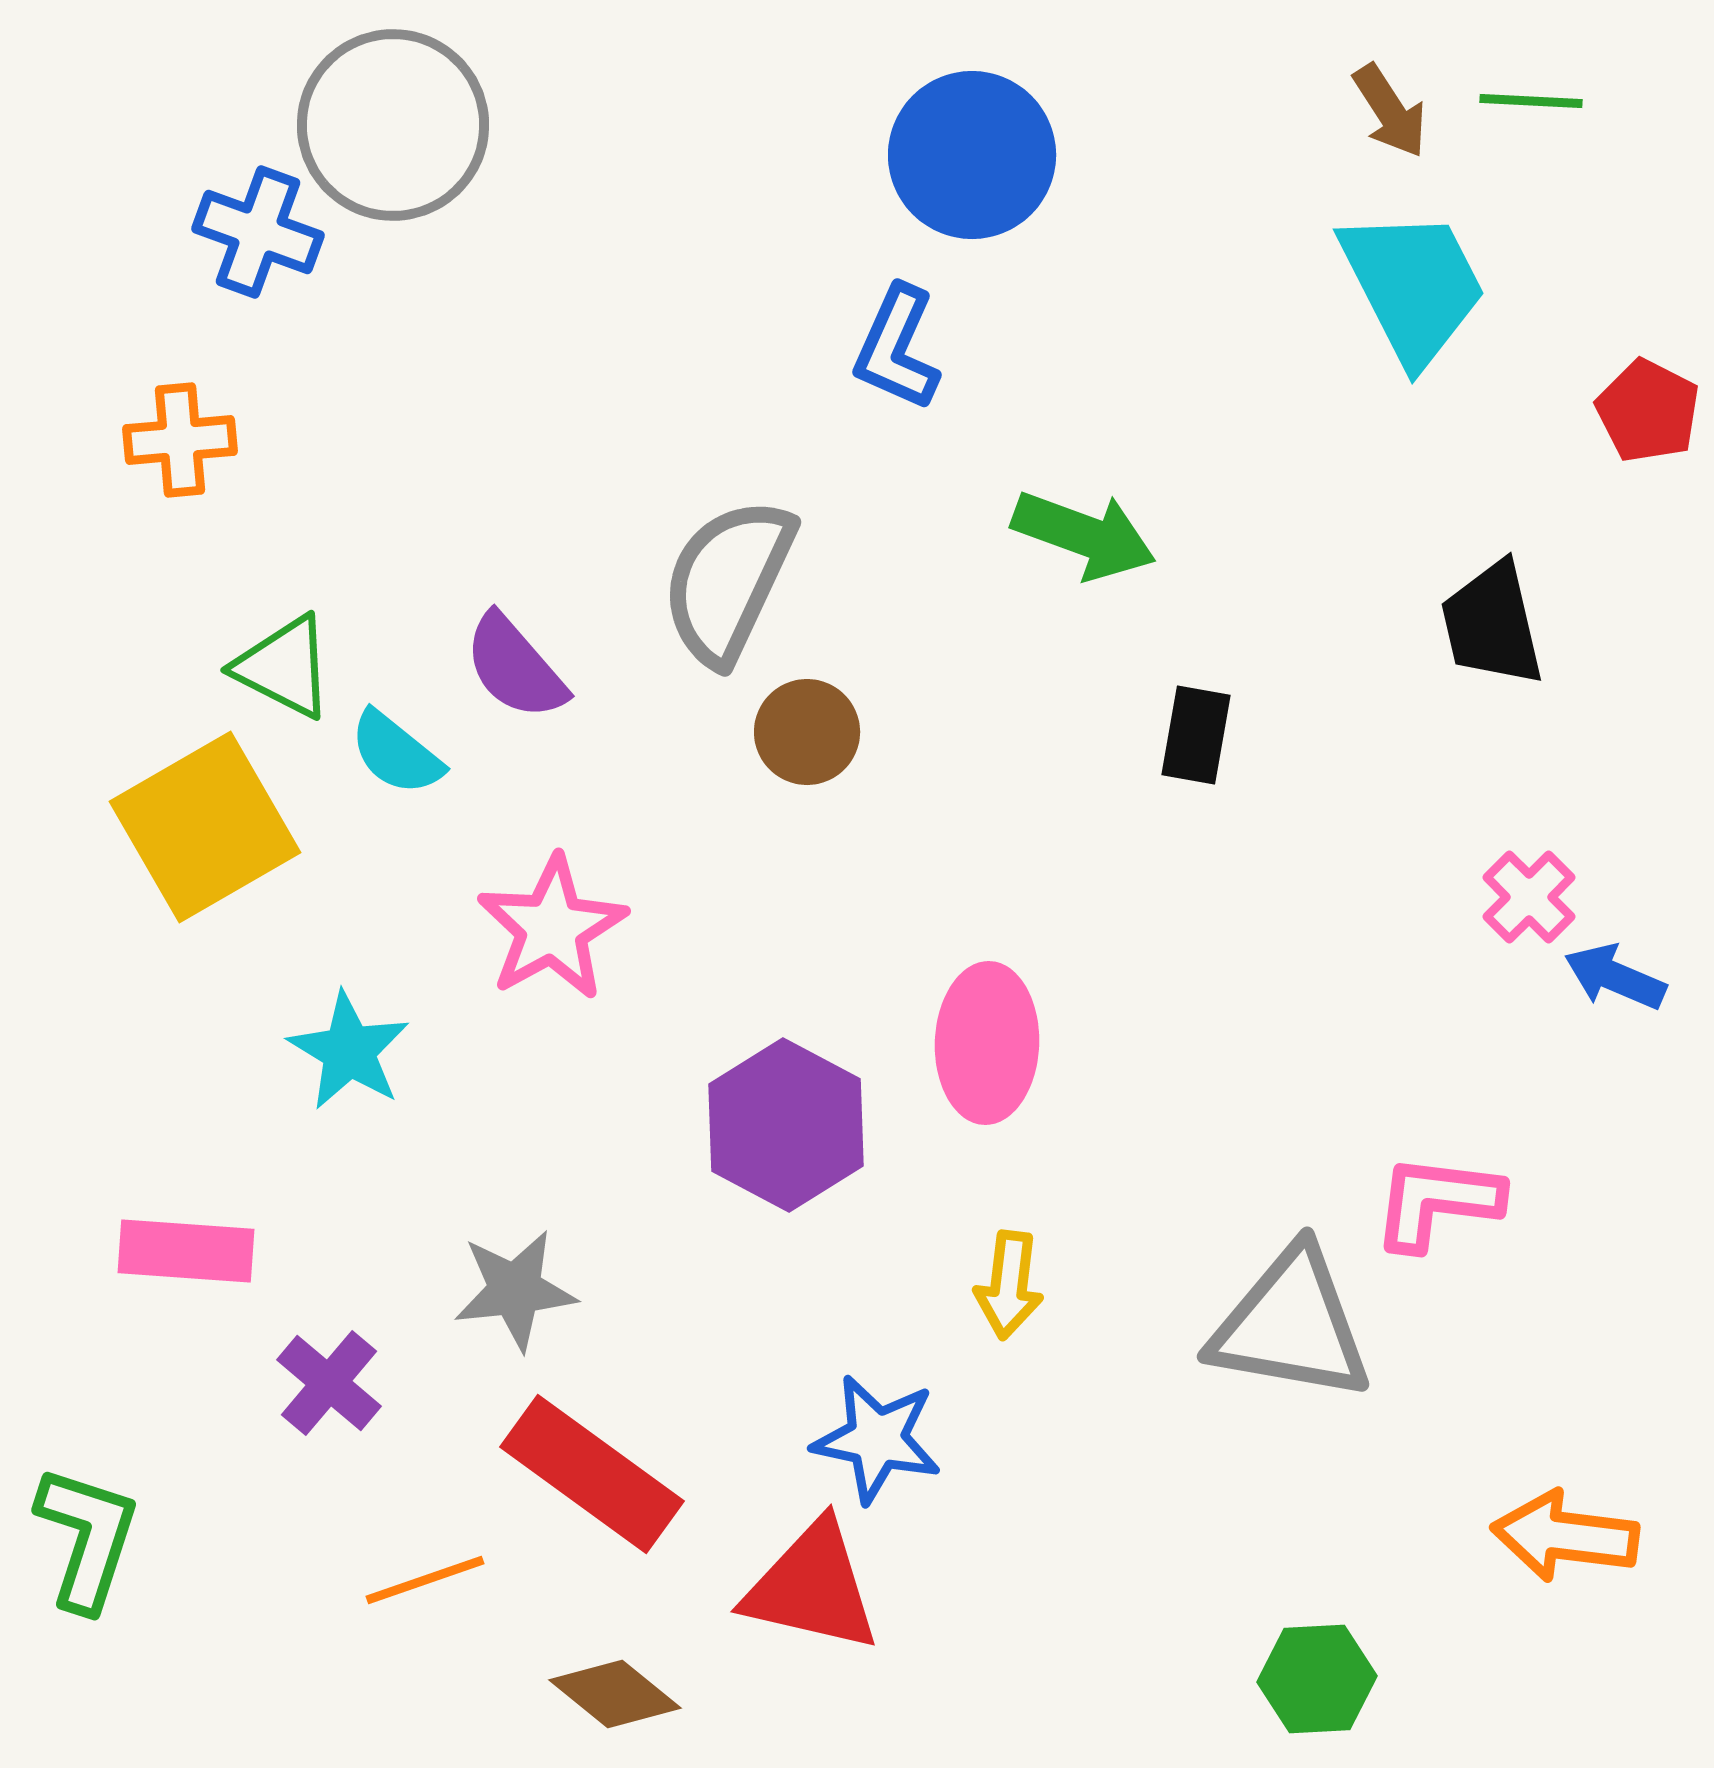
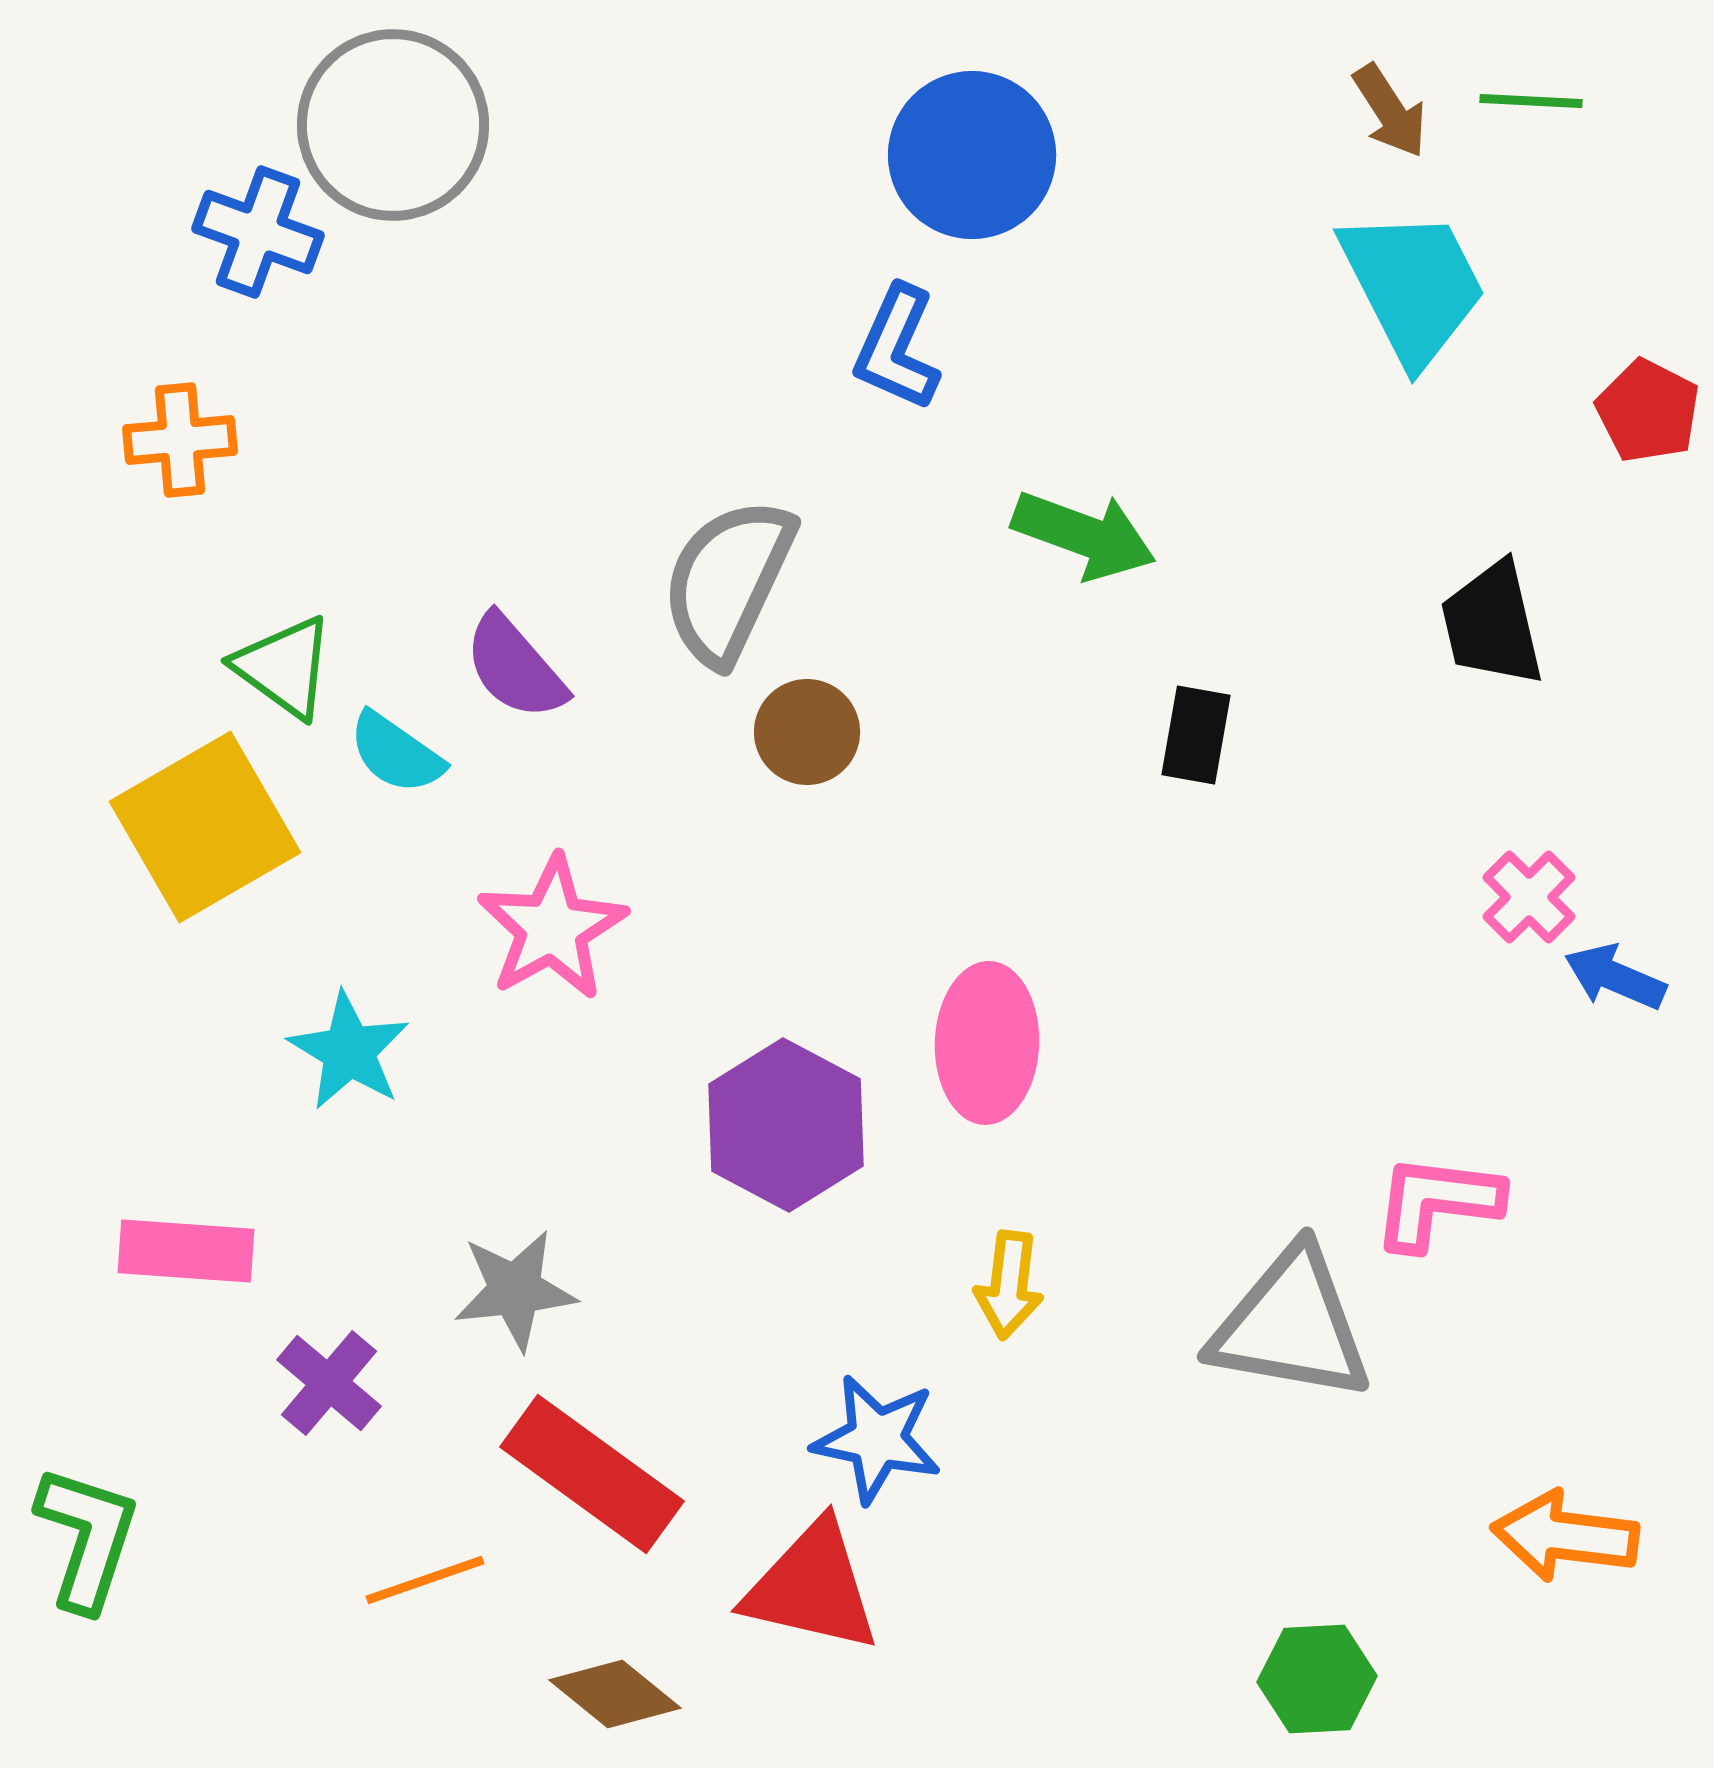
green triangle: rotated 9 degrees clockwise
cyan semicircle: rotated 4 degrees counterclockwise
